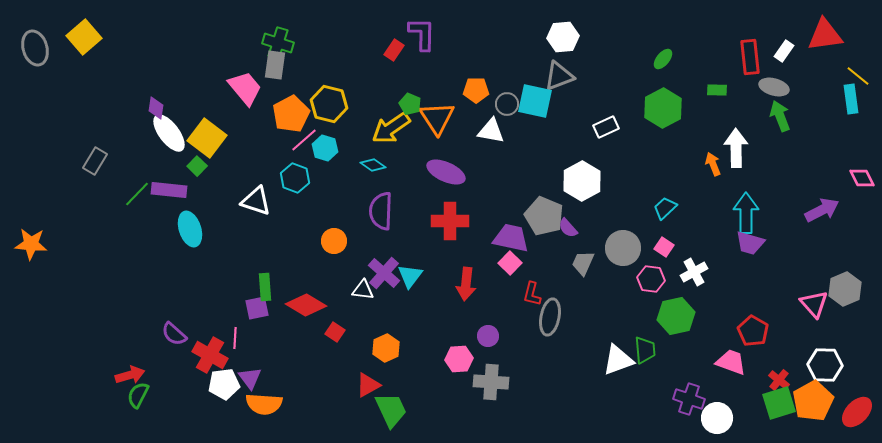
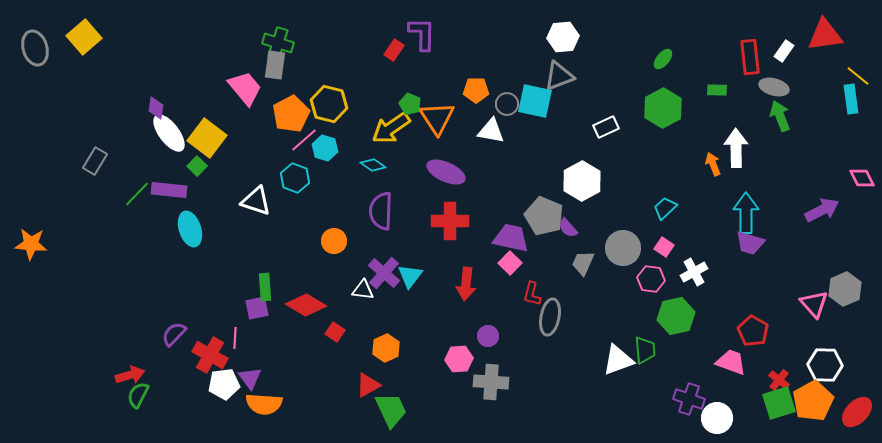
purple semicircle at (174, 334): rotated 92 degrees clockwise
